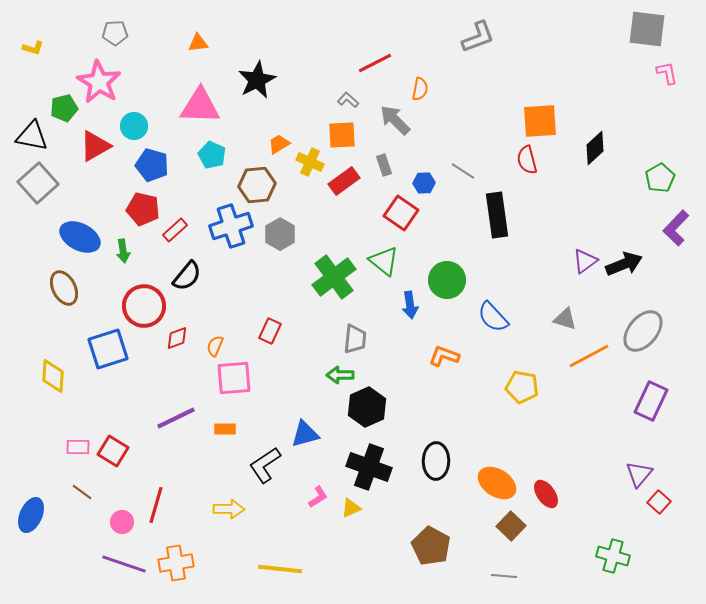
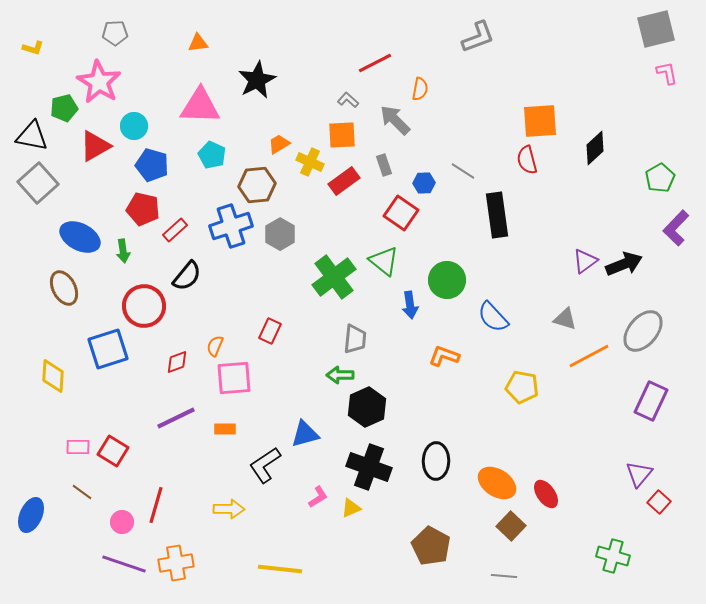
gray square at (647, 29): moved 9 px right; rotated 21 degrees counterclockwise
red diamond at (177, 338): moved 24 px down
